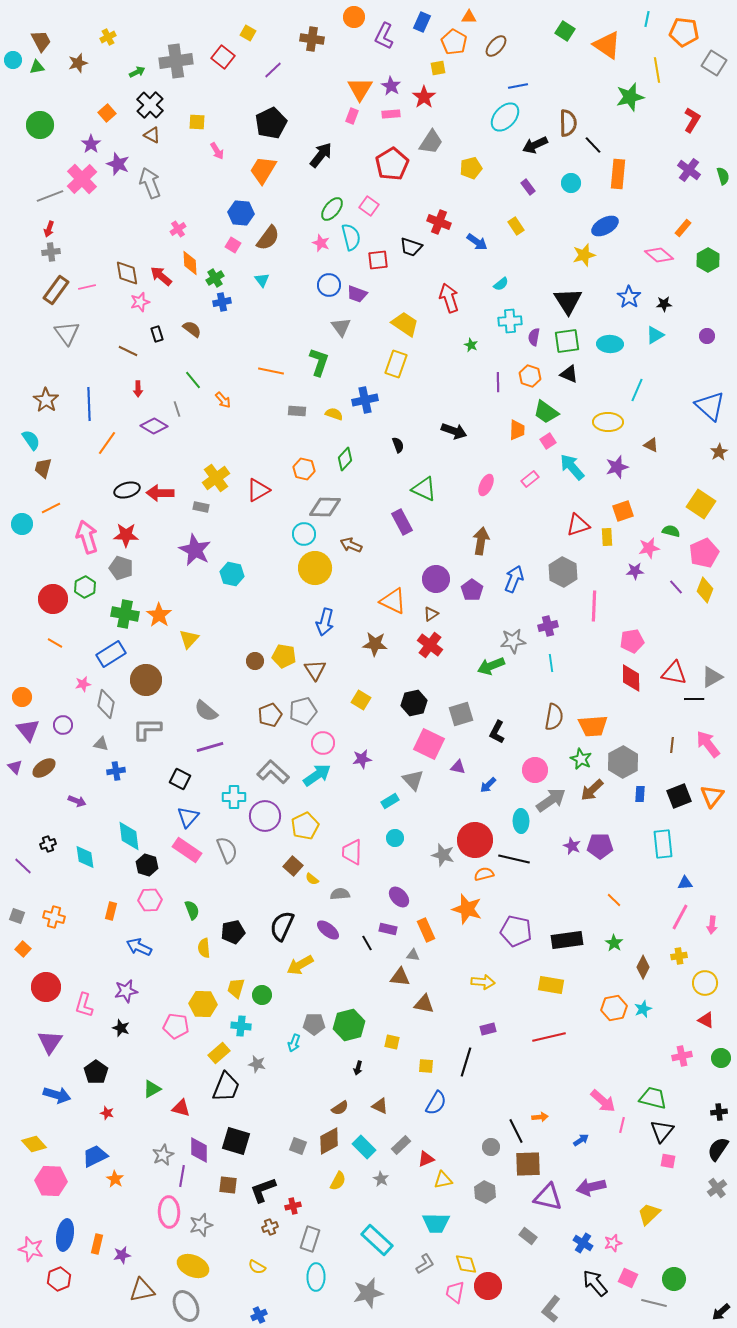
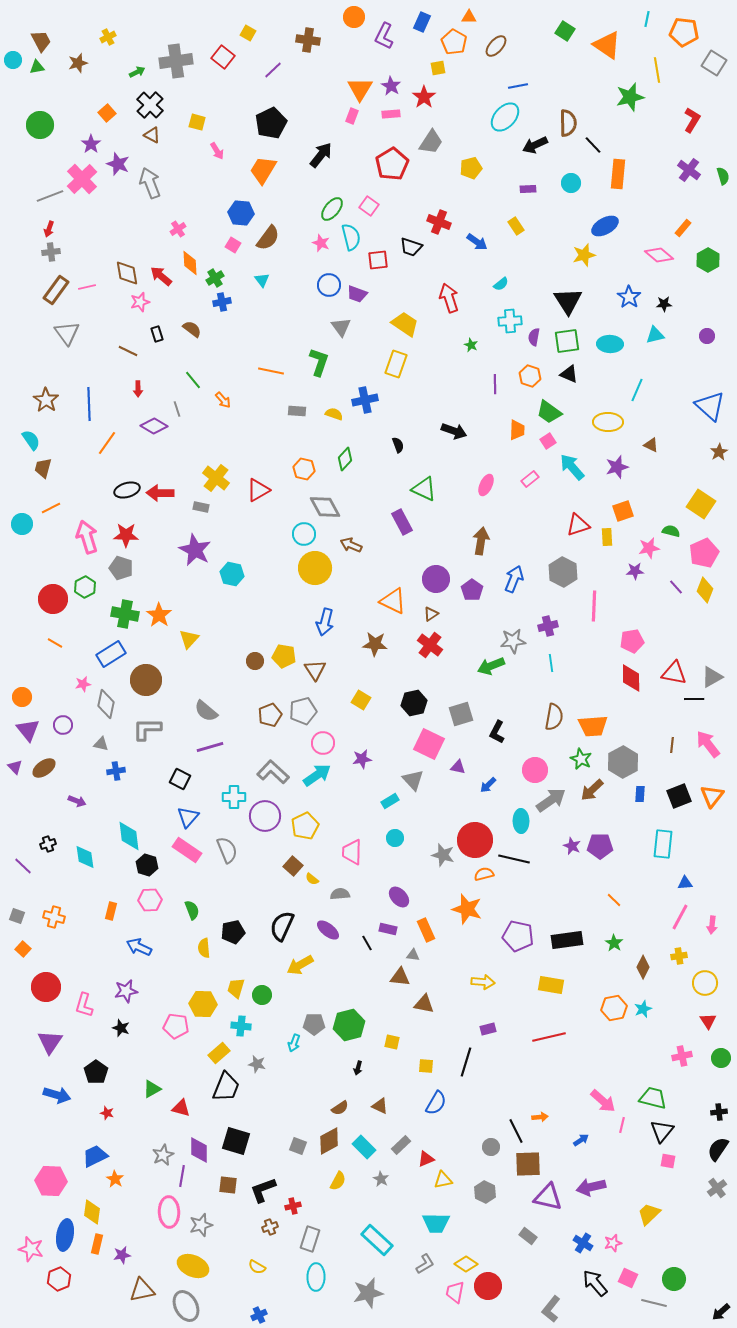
brown cross at (312, 39): moved 4 px left, 1 px down
yellow square at (197, 122): rotated 12 degrees clockwise
purple rectangle at (528, 187): moved 2 px down; rotated 56 degrees counterclockwise
cyan triangle at (655, 335): rotated 18 degrees clockwise
purple line at (498, 382): moved 3 px left, 2 px down
green trapezoid at (546, 412): moved 3 px right
yellow cross at (216, 478): rotated 16 degrees counterclockwise
gray diamond at (325, 507): rotated 60 degrees clockwise
cyan rectangle at (663, 844): rotated 12 degrees clockwise
purple pentagon at (516, 931): moved 2 px right, 5 px down
red triangle at (706, 1020): moved 2 px right, 1 px down; rotated 30 degrees clockwise
yellow diamond at (34, 1144): moved 58 px right, 68 px down; rotated 50 degrees clockwise
yellow diamond at (466, 1264): rotated 40 degrees counterclockwise
